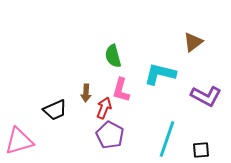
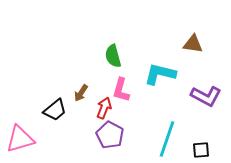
brown triangle: moved 2 px down; rotated 45 degrees clockwise
brown arrow: moved 5 px left; rotated 30 degrees clockwise
black trapezoid: rotated 15 degrees counterclockwise
pink triangle: moved 1 px right, 2 px up
